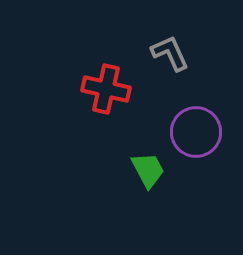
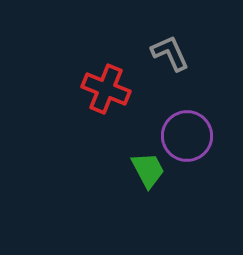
red cross: rotated 9 degrees clockwise
purple circle: moved 9 px left, 4 px down
